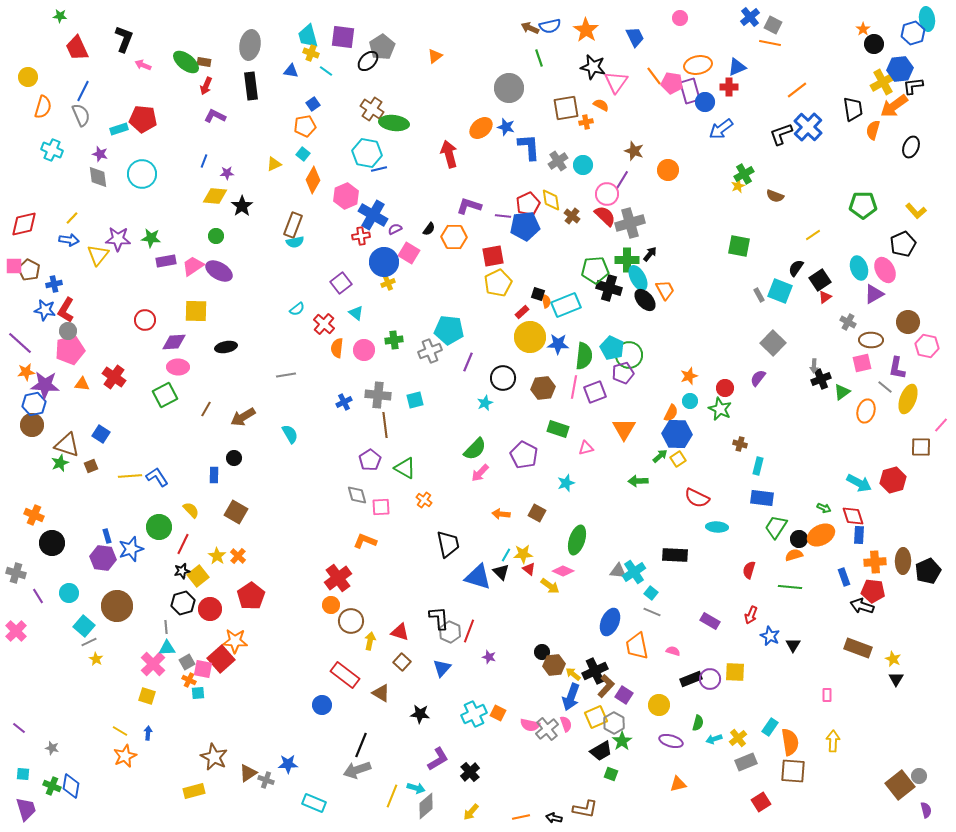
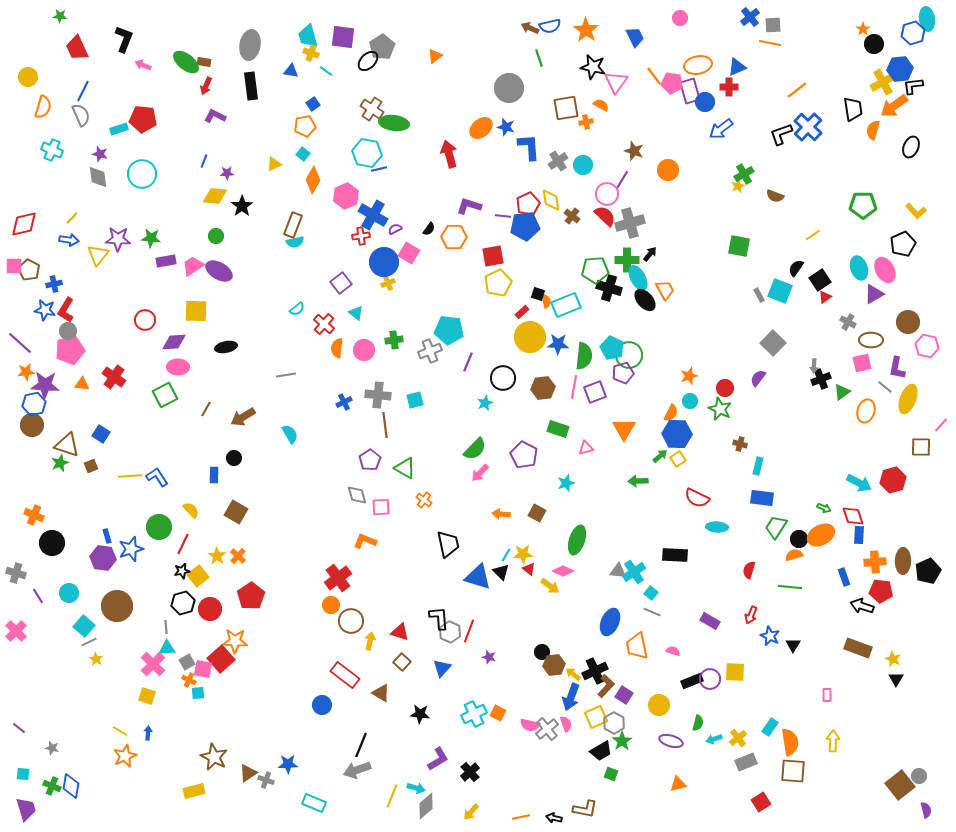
gray square at (773, 25): rotated 30 degrees counterclockwise
red pentagon at (873, 591): moved 8 px right
black rectangle at (691, 679): moved 1 px right, 2 px down
